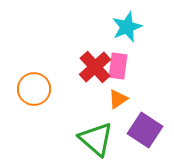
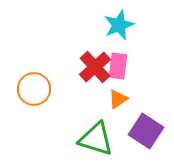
cyan star: moved 8 px left, 2 px up
purple square: moved 1 px right, 1 px down
green triangle: rotated 24 degrees counterclockwise
